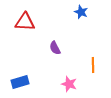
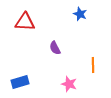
blue star: moved 1 px left, 2 px down
